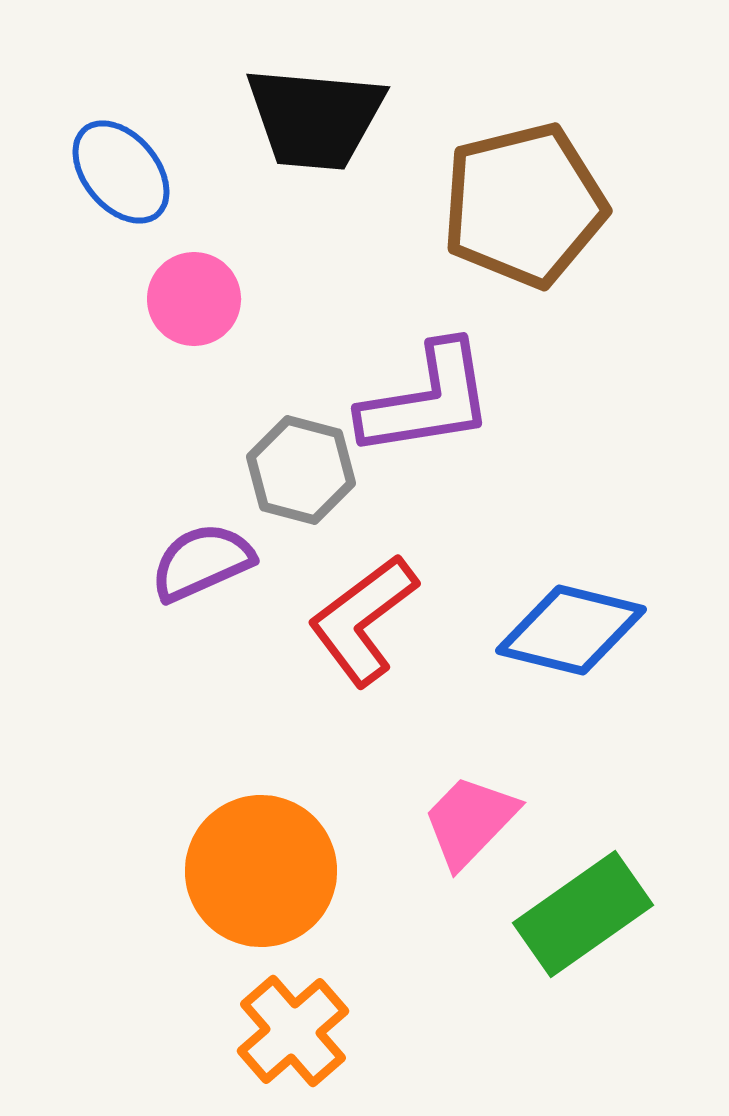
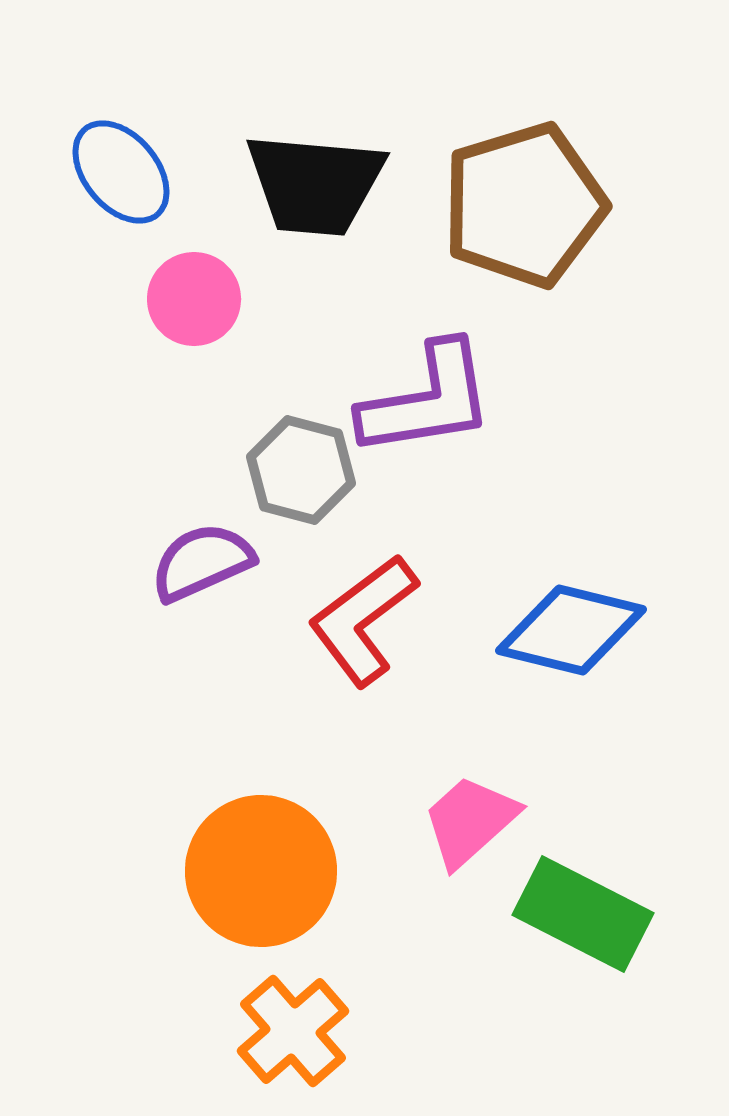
black trapezoid: moved 66 px down
brown pentagon: rotated 3 degrees counterclockwise
pink trapezoid: rotated 4 degrees clockwise
green rectangle: rotated 62 degrees clockwise
